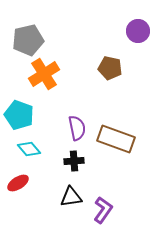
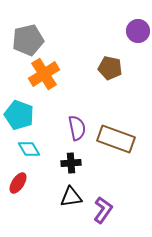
cyan diamond: rotated 10 degrees clockwise
black cross: moved 3 px left, 2 px down
red ellipse: rotated 25 degrees counterclockwise
